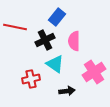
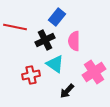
red cross: moved 4 px up
black arrow: rotated 140 degrees clockwise
